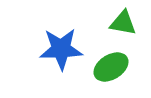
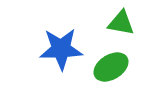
green triangle: moved 2 px left
